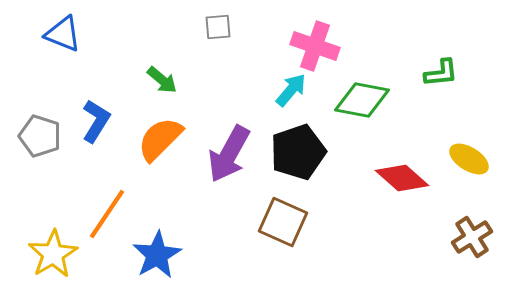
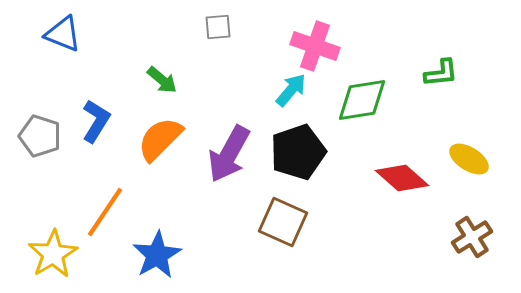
green diamond: rotated 20 degrees counterclockwise
orange line: moved 2 px left, 2 px up
